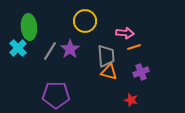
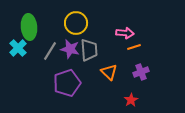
yellow circle: moved 9 px left, 2 px down
purple star: rotated 24 degrees counterclockwise
gray trapezoid: moved 17 px left, 6 px up
orange triangle: rotated 30 degrees clockwise
purple pentagon: moved 11 px right, 12 px up; rotated 20 degrees counterclockwise
red star: rotated 24 degrees clockwise
